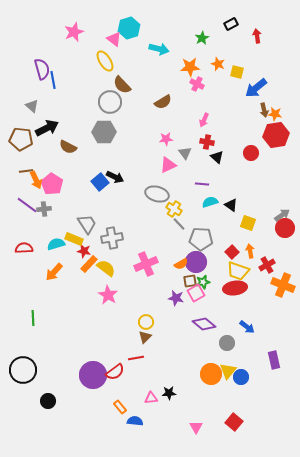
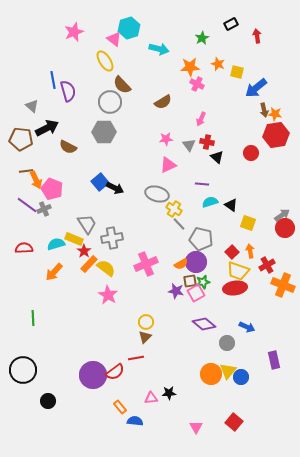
purple semicircle at (42, 69): moved 26 px right, 22 px down
pink arrow at (204, 120): moved 3 px left, 1 px up
gray triangle at (185, 153): moved 4 px right, 8 px up
black arrow at (115, 177): moved 11 px down
pink pentagon at (52, 184): moved 5 px down; rotated 10 degrees counterclockwise
gray cross at (44, 209): rotated 16 degrees counterclockwise
gray pentagon at (201, 239): rotated 10 degrees clockwise
red star at (84, 251): rotated 24 degrees clockwise
purple star at (176, 298): moved 7 px up
blue arrow at (247, 327): rotated 14 degrees counterclockwise
